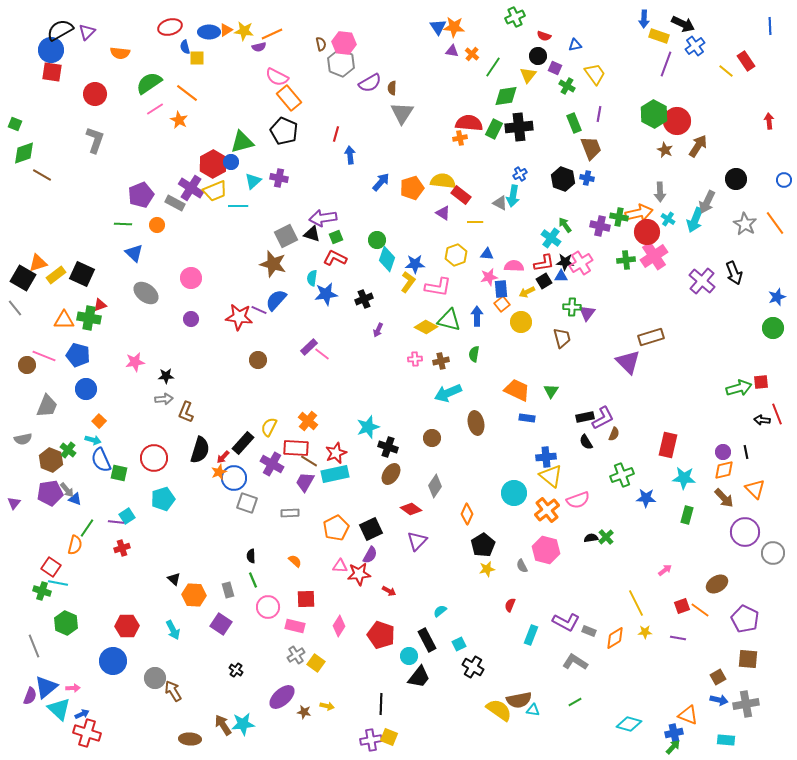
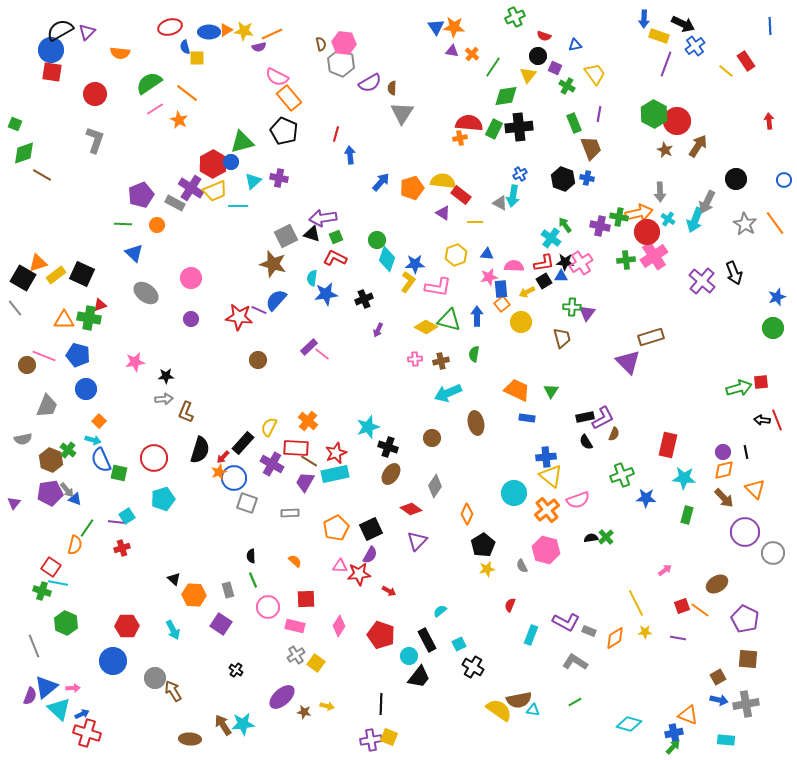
blue triangle at (438, 27): moved 2 px left
red line at (777, 414): moved 6 px down
